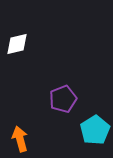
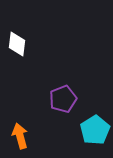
white diamond: rotated 70 degrees counterclockwise
orange arrow: moved 3 px up
